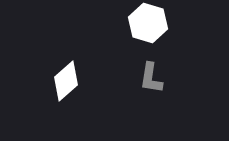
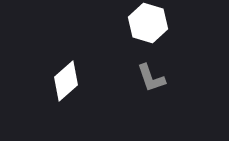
gray L-shape: rotated 28 degrees counterclockwise
